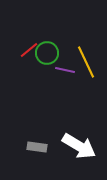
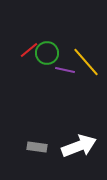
yellow line: rotated 16 degrees counterclockwise
white arrow: rotated 52 degrees counterclockwise
